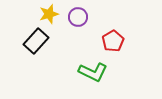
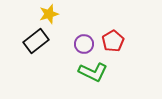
purple circle: moved 6 px right, 27 px down
black rectangle: rotated 10 degrees clockwise
